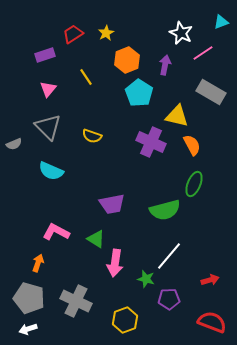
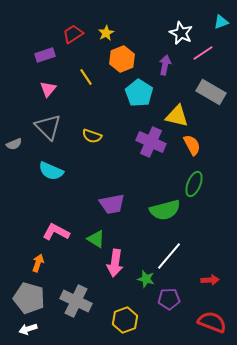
orange hexagon: moved 5 px left, 1 px up
red arrow: rotated 12 degrees clockwise
